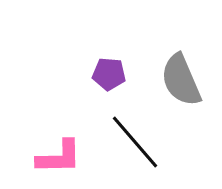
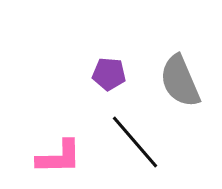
gray semicircle: moved 1 px left, 1 px down
